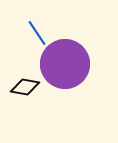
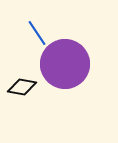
black diamond: moved 3 px left
